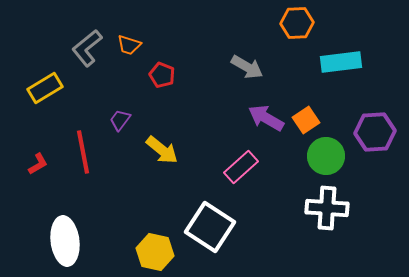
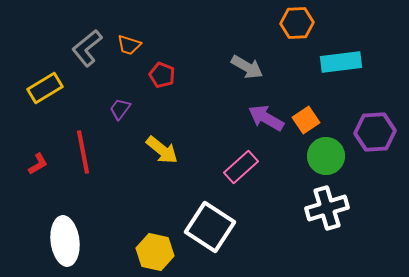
purple trapezoid: moved 11 px up
white cross: rotated 21 degrees counterclockwise
